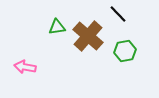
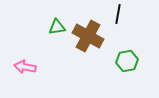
black line: rotated 54 degrees clockwise
brown cross: rotated 12 degrees counterclockwise
green hexagon: moved 2 px right, 10 px down
